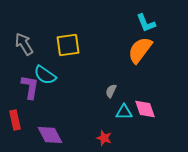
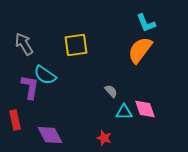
yellow square: moved 8 px right
gray semicircle: rotated 112 degrees clockwise
